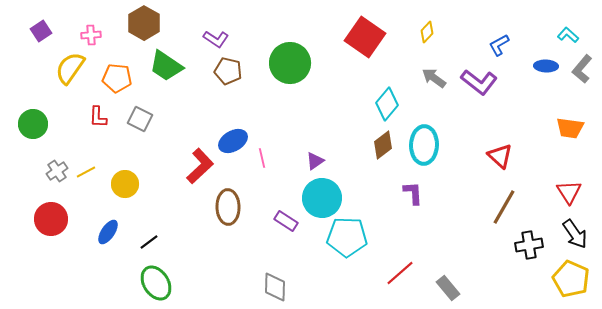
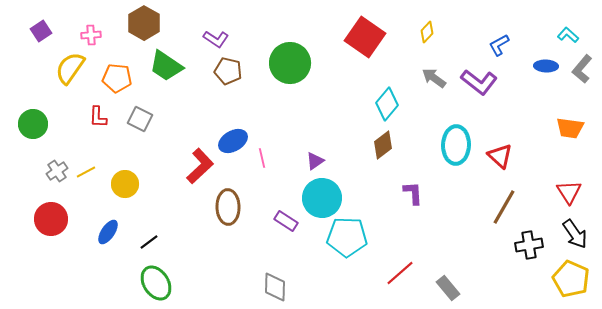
cyan ellipse at (424, 145): moved 32 px right
